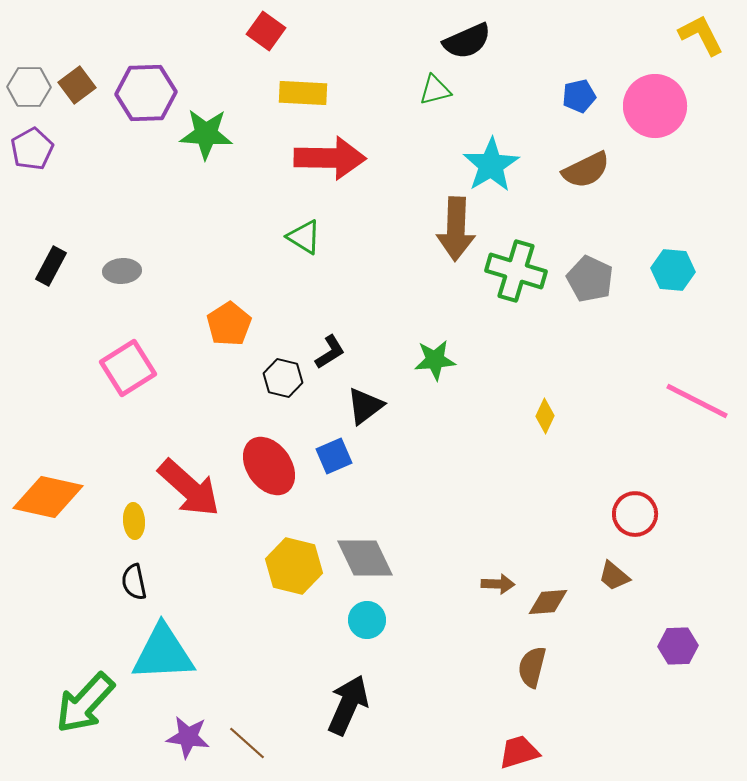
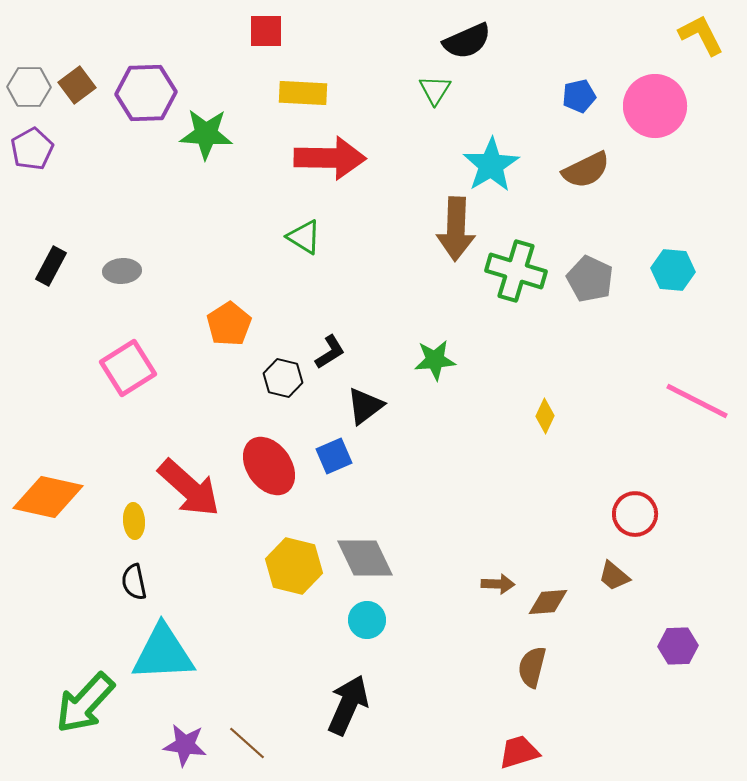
red square at (266, 31): rotated 36 degrees counterclockwise
green triangle at (435, 90): rotated 44 degrees counterclockwise
purple star at (188, 737): moved 3 px left, 8 px down
